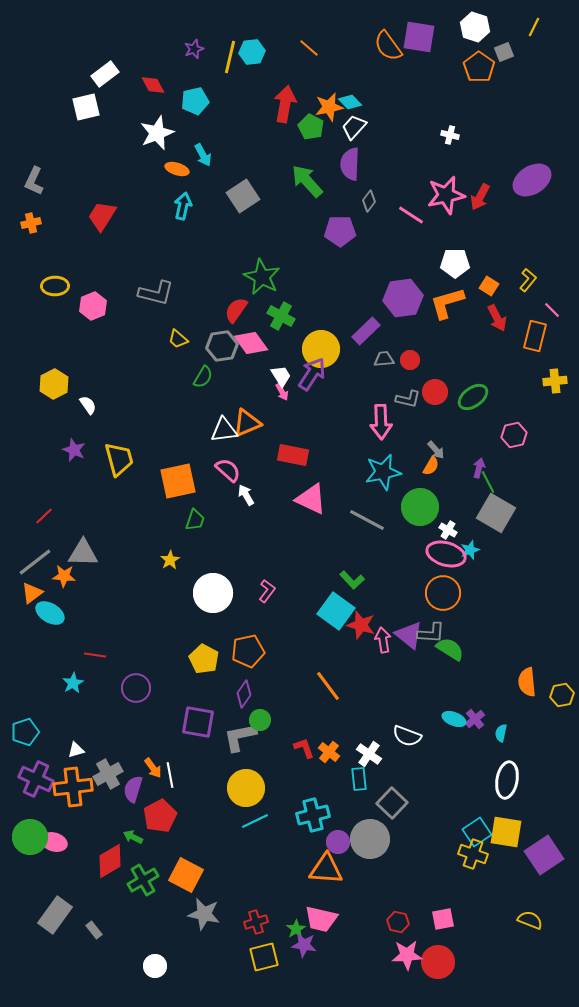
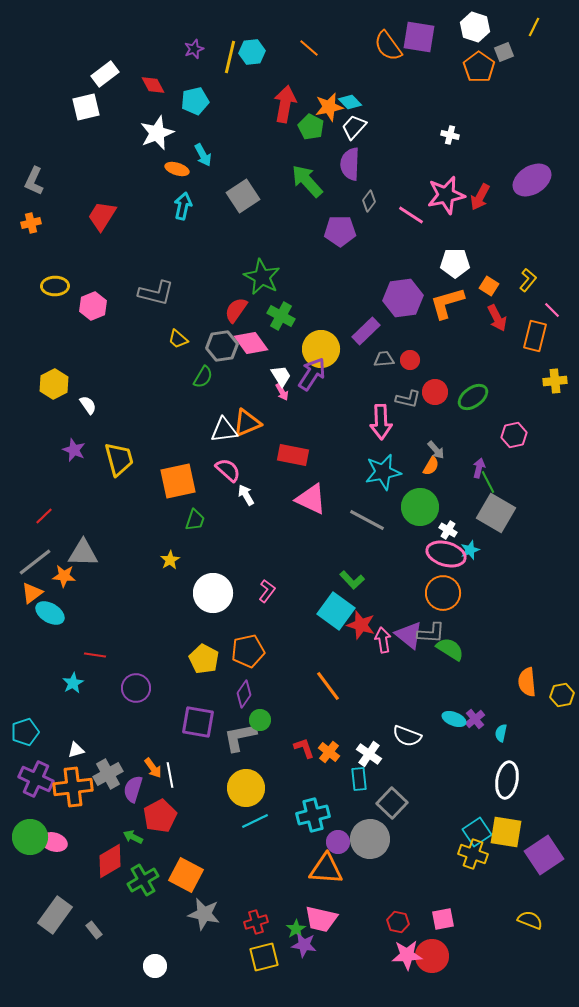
red circle at (438, 962): moved 6 px left, 6 px up
